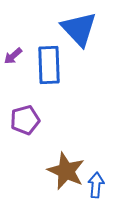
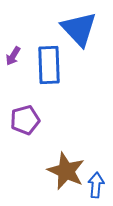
purple arrow: rotated 18 degrees counterclockwise
